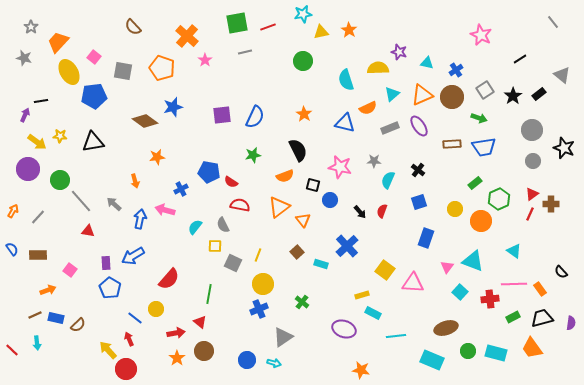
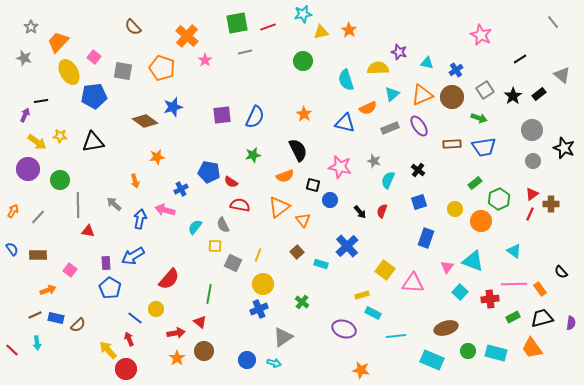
gray star at (374, 161): rotated 16 degrees clockwise
gray line at (81, 201): moved 3 px left, 4 px down; rotated 40 degrees clockwise
